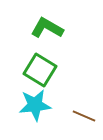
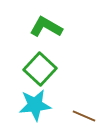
green L-shape: moved 1 px left, 1 px up
green square: moved 1 px up; rotated 12 degrees clockwise
